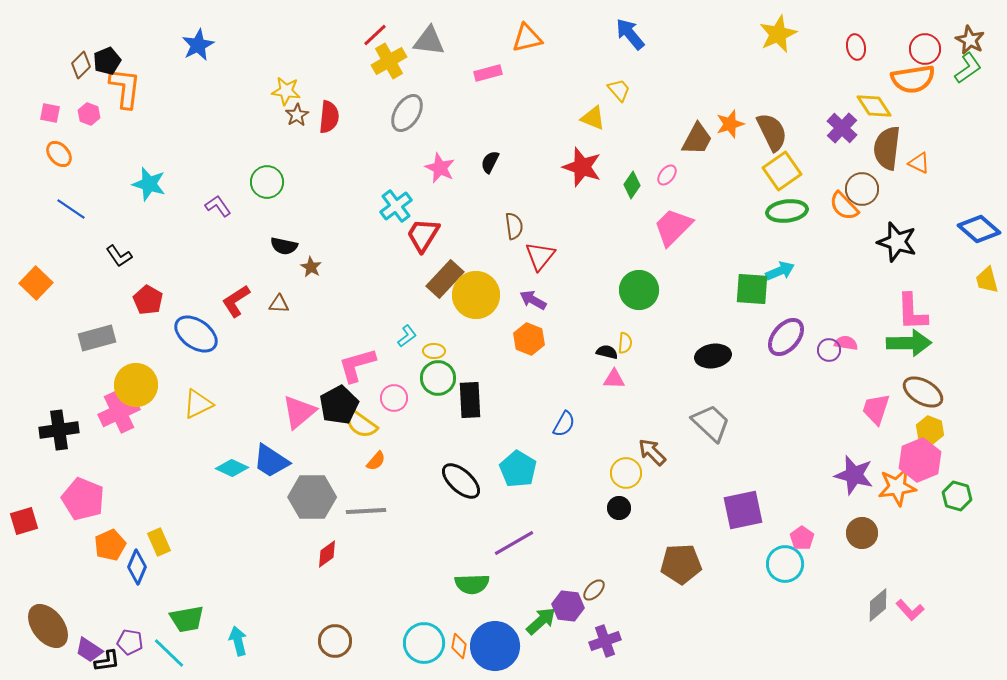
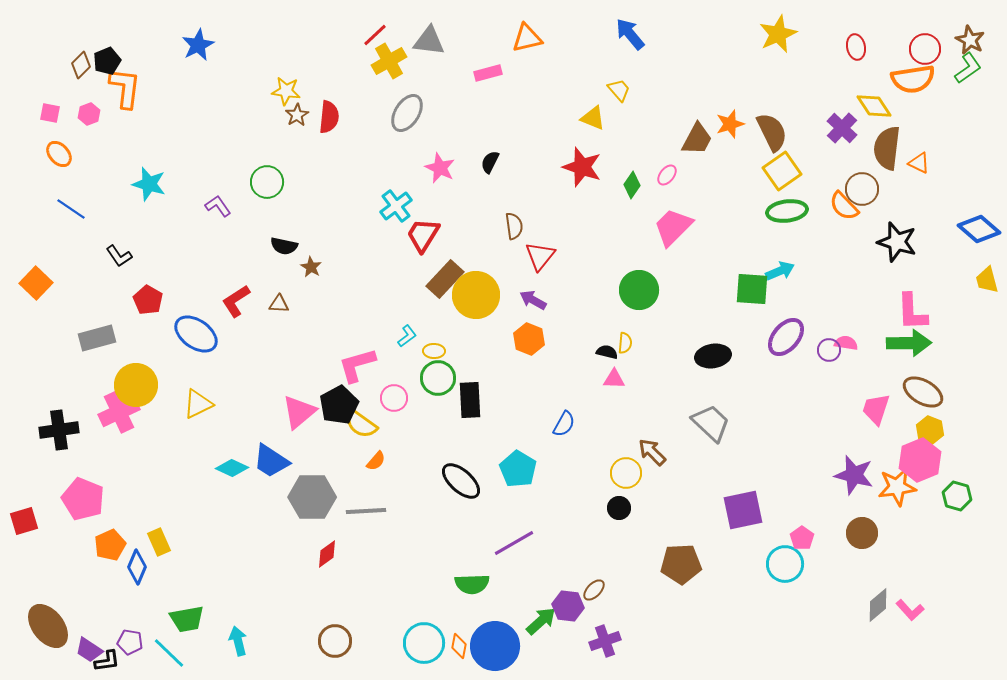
pink hexagon at (89, 114): rotated 20 degrees clockwise
